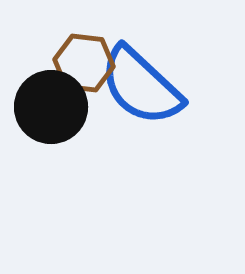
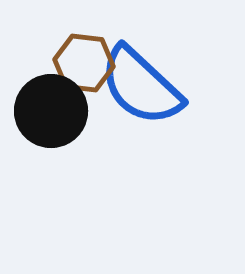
black circle: moved 4 px down
